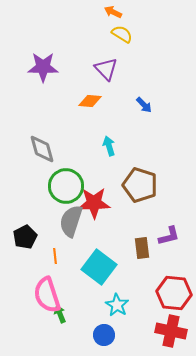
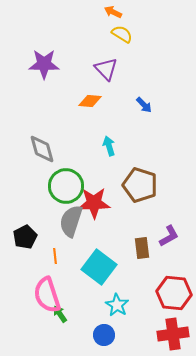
purple star: moved 1 px right, 3 px up
purple L-shape: rotated 15 degrees counterclockwise
green arrow: rotated 12 degrees counterclockwise
red cross: moved 2 px right, 3 px down; rotated 20 degrees counterclockwise
